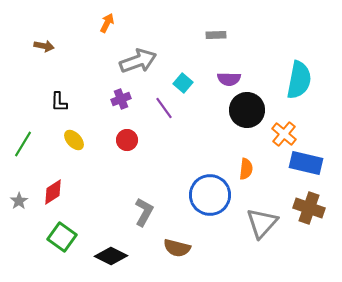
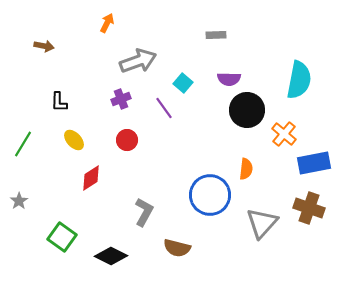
blue rectangle: moved 8 px right; rotated 24 degrees counterclockwise
red diamond: moved 38 px right, 14 px up
